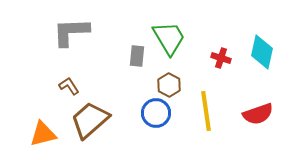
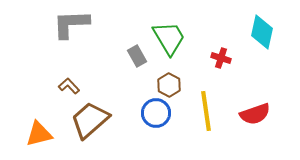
gray L-shape: moved 8 px up
cyan diamond: moved 20 px up
gray rectangle: rotated 35 degrees counterclockwise
brown L-shape: rotated 10 degrees counterclockwise
red semicircle: moved 3 px left
orange triangle: moved 4 px left
